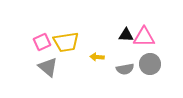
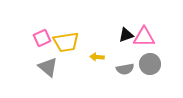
black triangle: rotated 21 degrees counterclockwise
pink square: moved 4 px up
